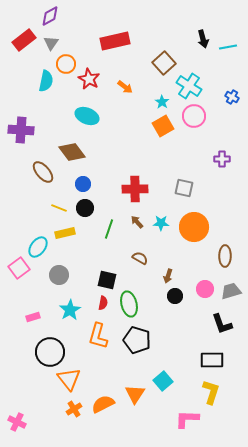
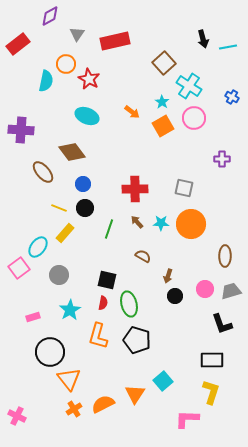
red rectangle at (24, 40): moved 6 px left, 4 px down
gray triangle at (51, 43): moved 26 px right, 9 px up
orange arrow at (125, 87): moved 7 px right, 25 px down
pink circle at (194, 116): moved 2 px down
orange circle at (194, 227): moved 3 px left, 3 px up
yellow rectangle at (65, 233): rotated 36 degrees counterclockwise
brown semicircle at (140, 258): moved 3 px right, 2 px up
pink cross at (17, 422): moved 6 px up
